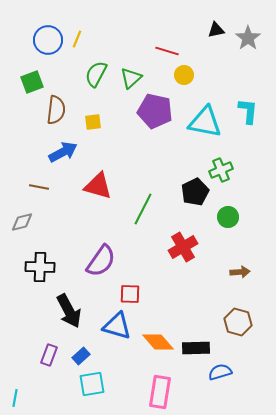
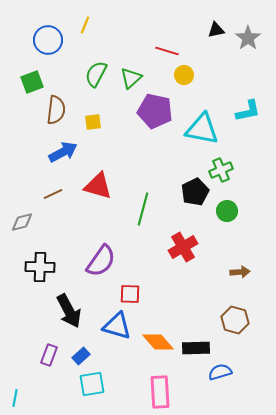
yellow line: moved 8 px right, 14 px up
cyan L-shape: rotated 72 degrees clockwise
cyan triangle: moved 3 px left, 7 px down
brown line: moved 14 px right, 7 px down; rotated 36 degrees counterclockwise
green line: rotated 12 degrees counterclockwise
green circle: moved 1 px left, 6 px up
brown hexagon: moved 3 px left, 2 px up
pink rectangle: rotated 12 degrees counterclockwise
